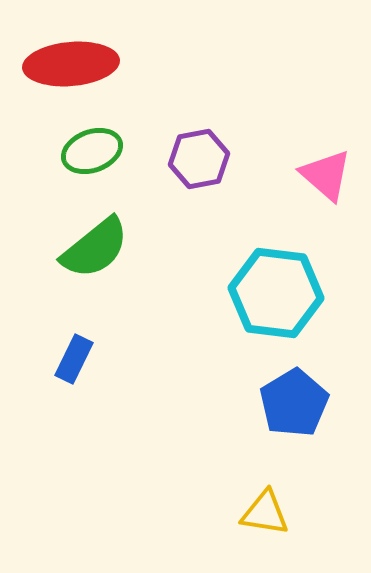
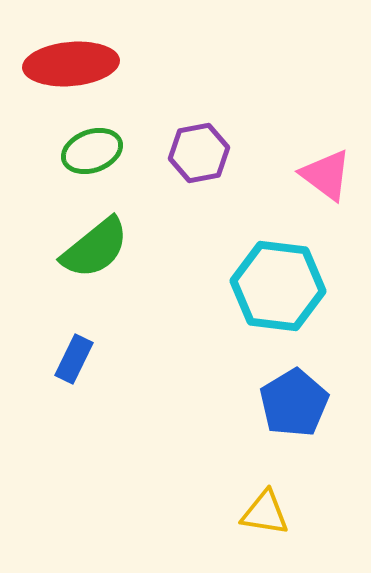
purple hexagon: moved 6 px up
pink triangle: rotated 4 degrees counterclockwise
cyan hexagon: moved 2 px right, 7 px up
